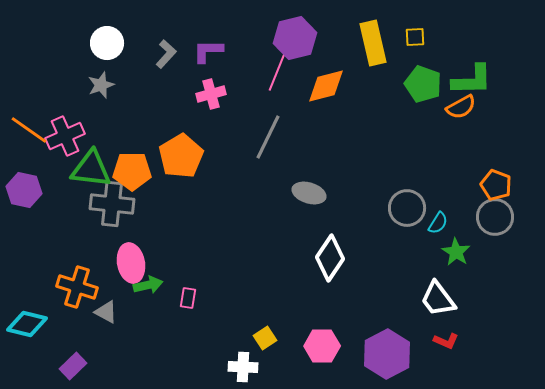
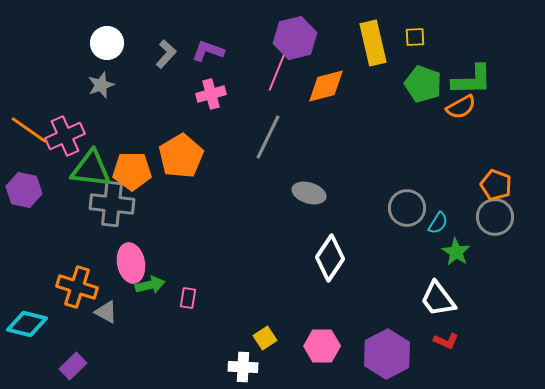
purple L-shape at (208, 51): rotated 20 degrees clockwise
green arrow at (148, 285): moved 2 px right
